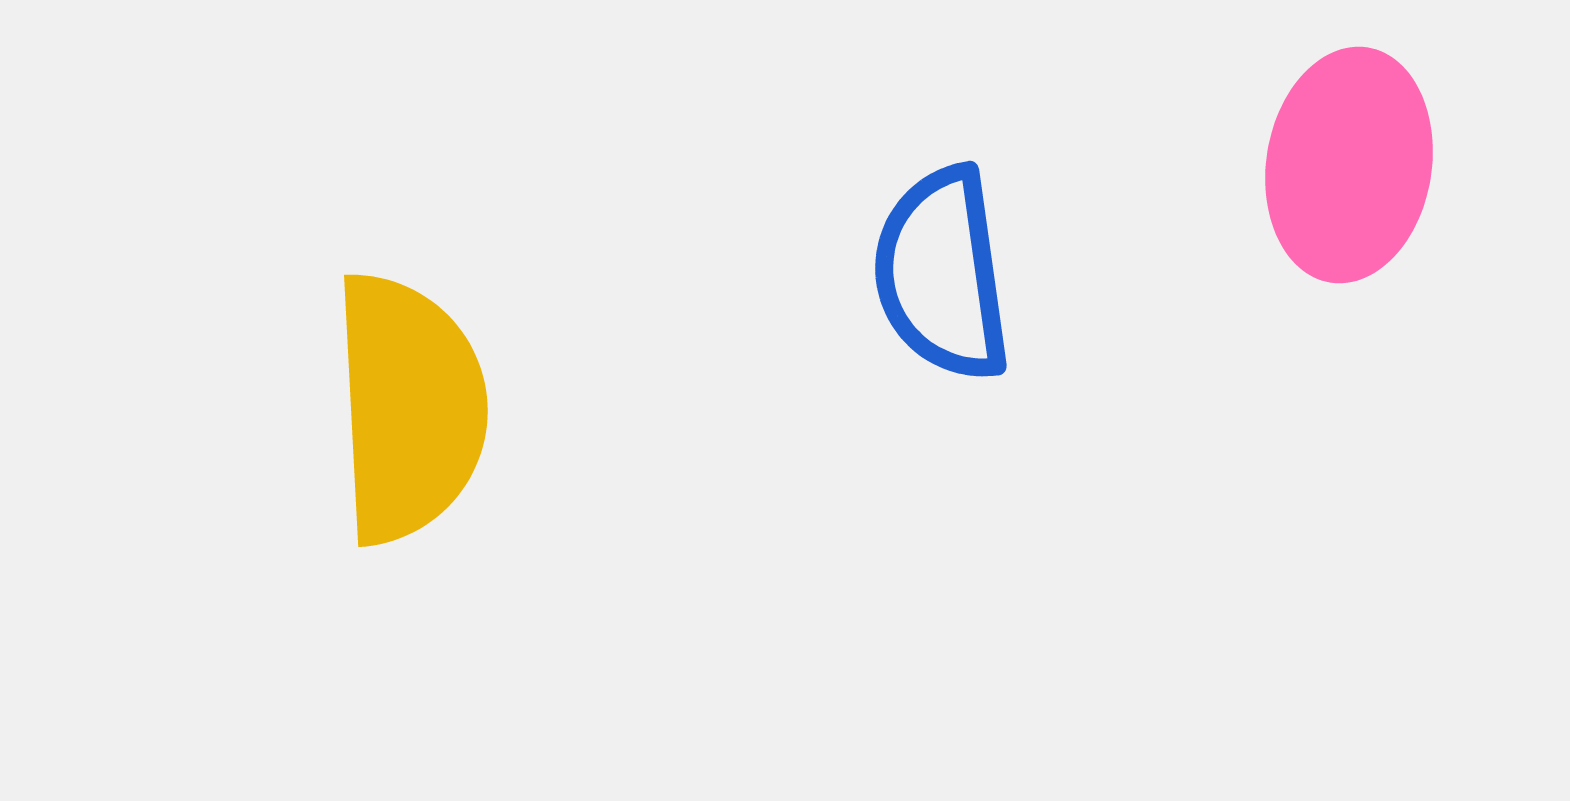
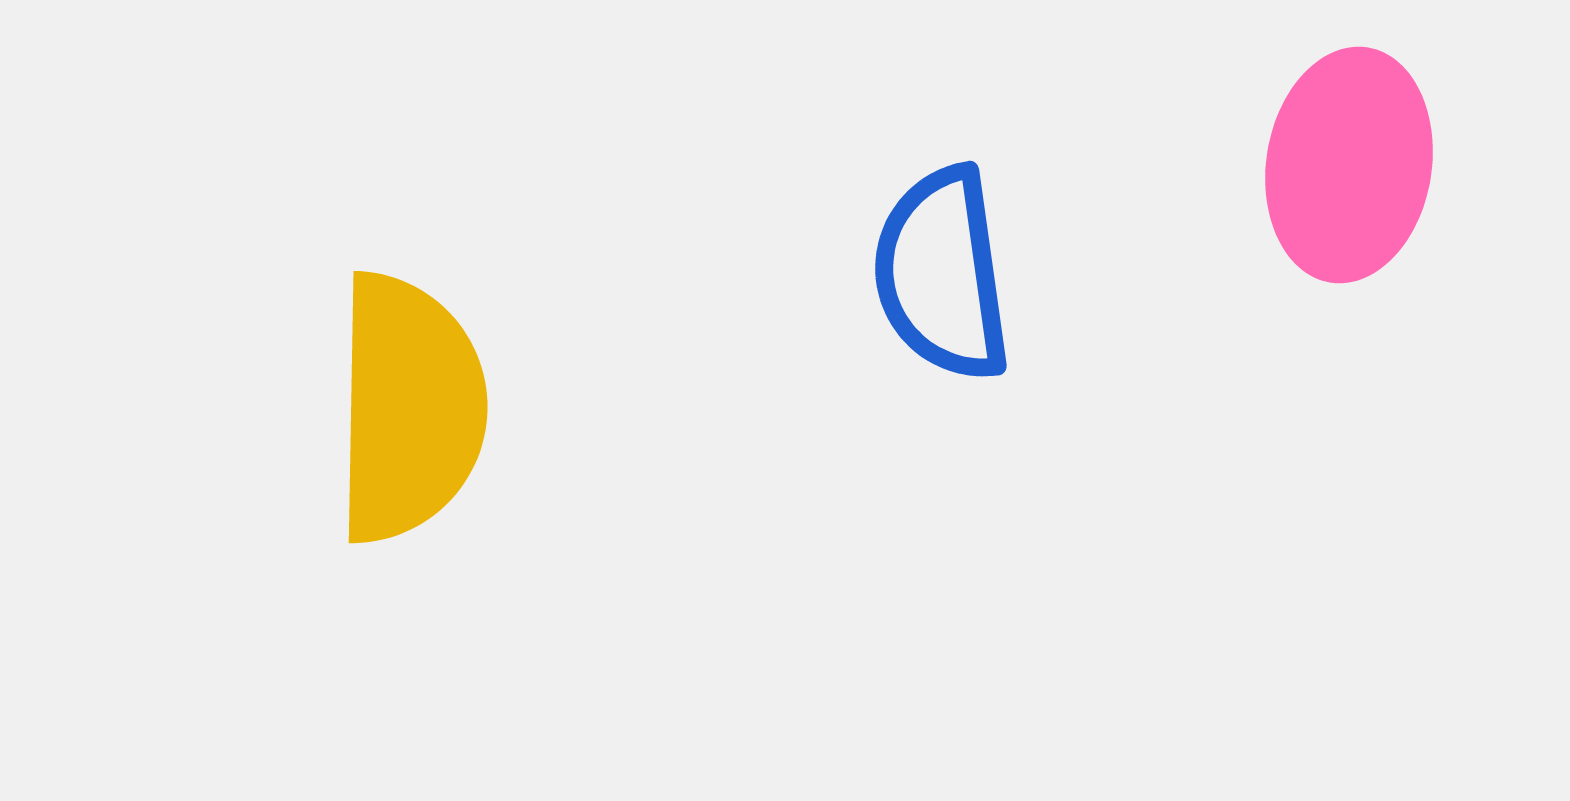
yellow semicircle: rotated 4 degrees clockwise
